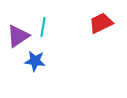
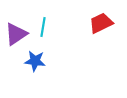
purple triangle: moved 2 px left, 2 px up
